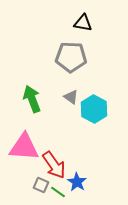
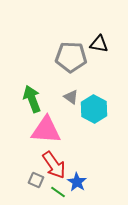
black triangle: moved 16 px right, 21 px down
pink triangle: moved 22 px right, 17 px up
gray square: moved 5 px left, 5 px up
